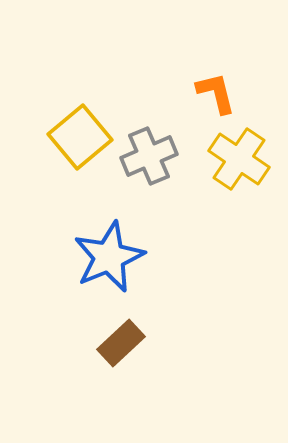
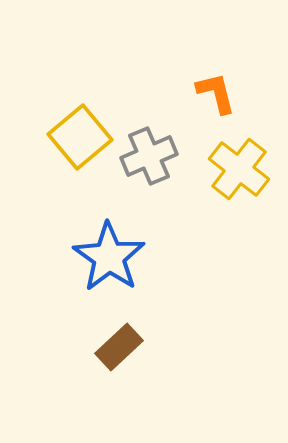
yellow cross: moved 10 px down; rotated 4 degrees clockwise
blue star: rotated 14 degrees counterclockwise
brown rectangle: moved 2 px left, 4 px down
